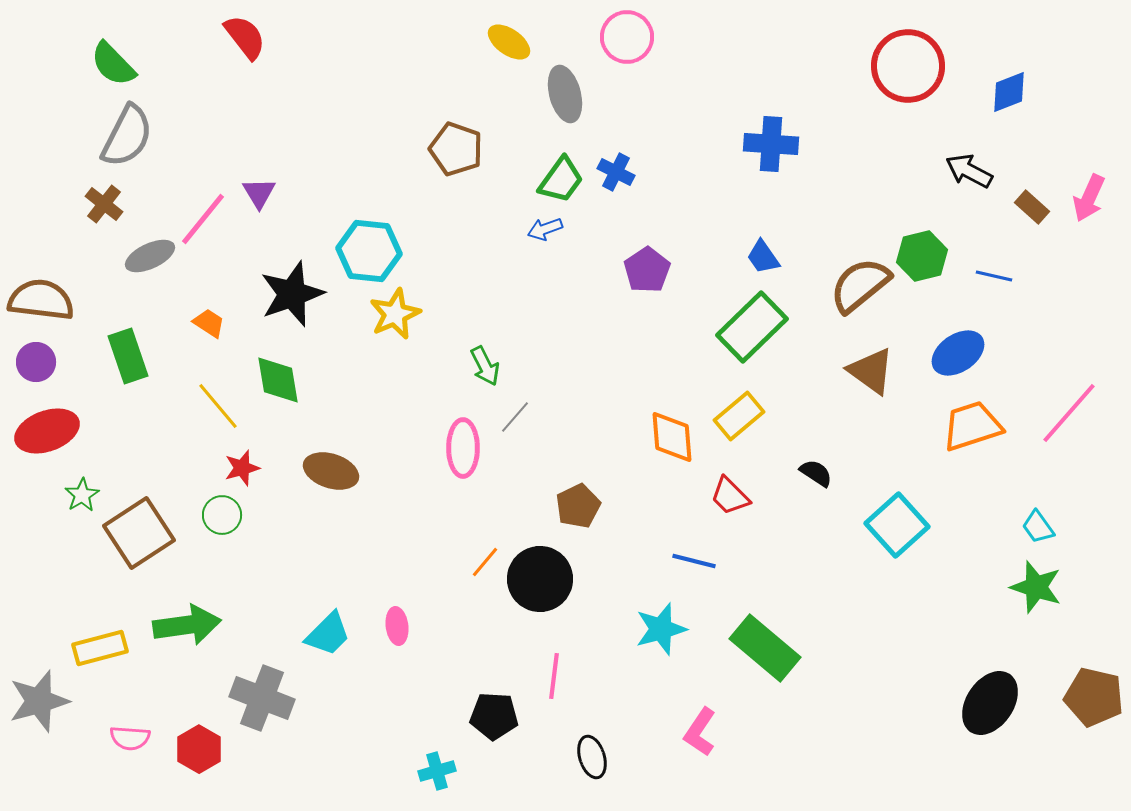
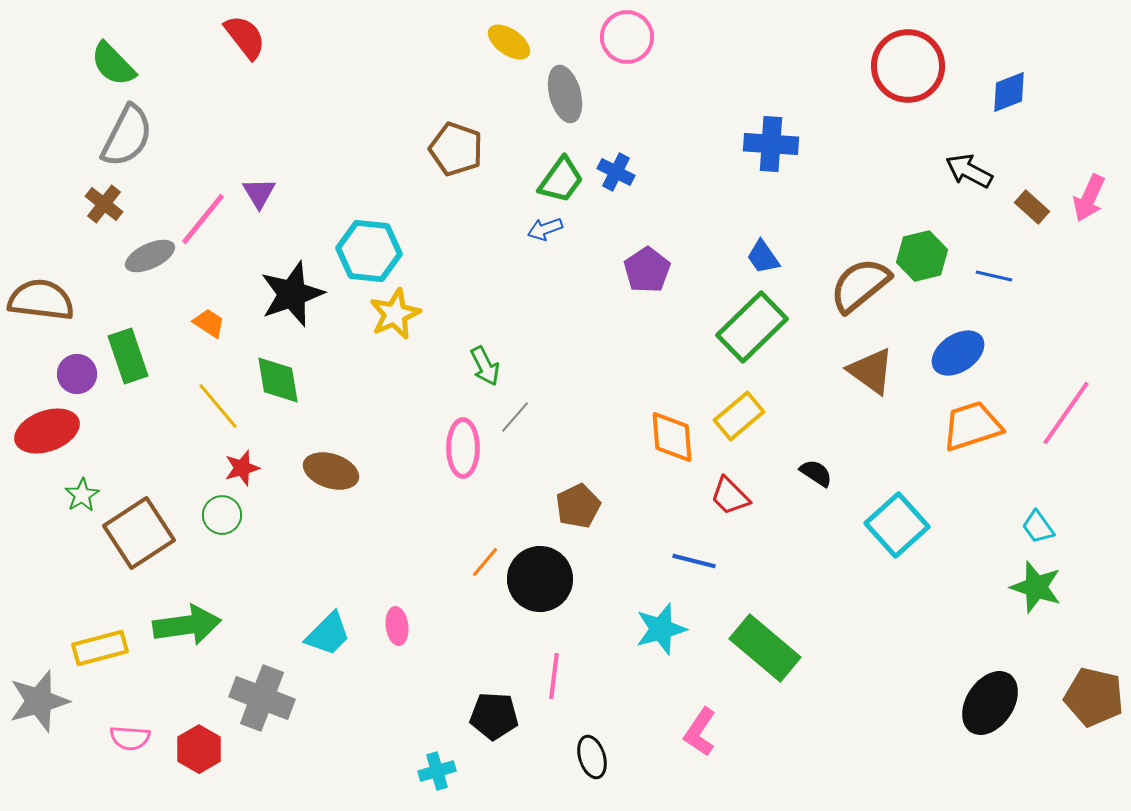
purple circle at (36, 362): moved 41 px right, 12 px down
pink line at (1069, 413): moved 3 px left; rotated 6 degrees counterclockwise
